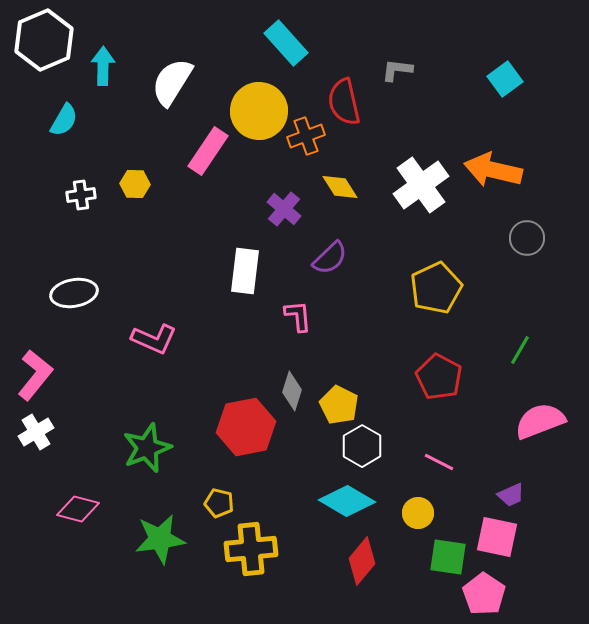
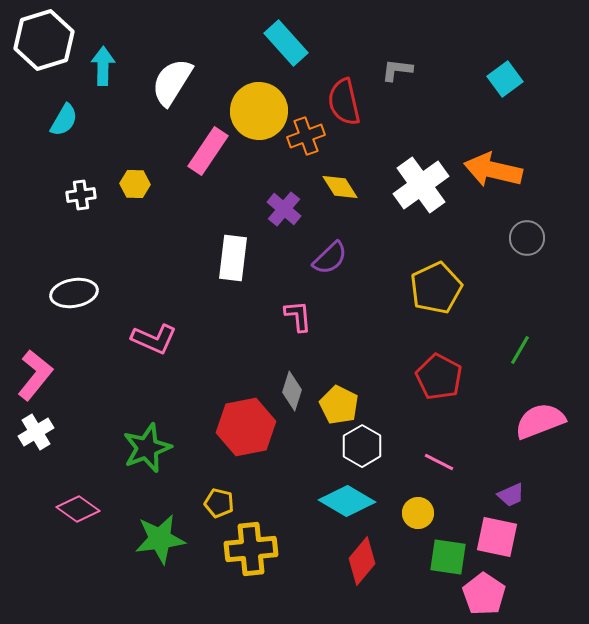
white hexagon at (44, 40): rotated 6 degrees clockwise
white rectangle at (245, 271): moved 12 px left, 13 px up
pink diamond at (78, 509): rotated 21 degrees clockwise
